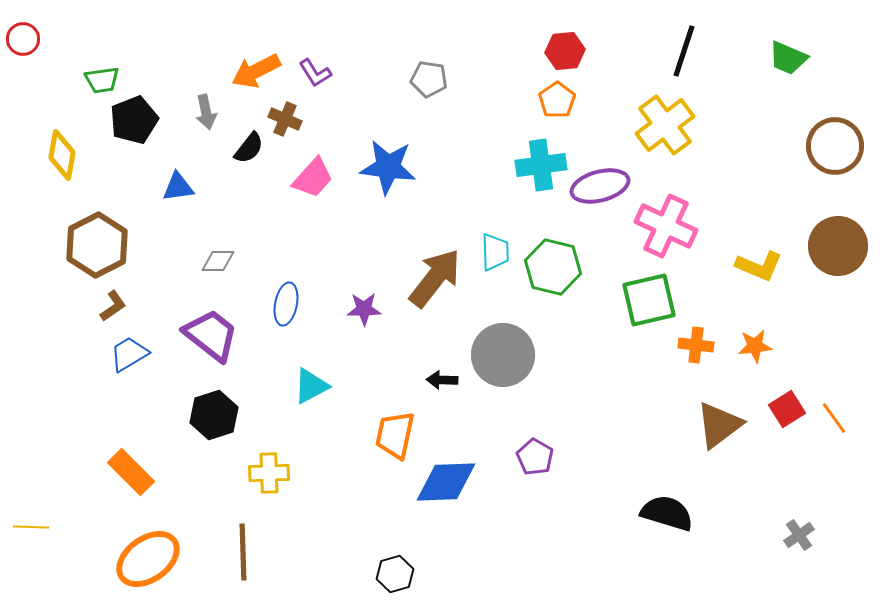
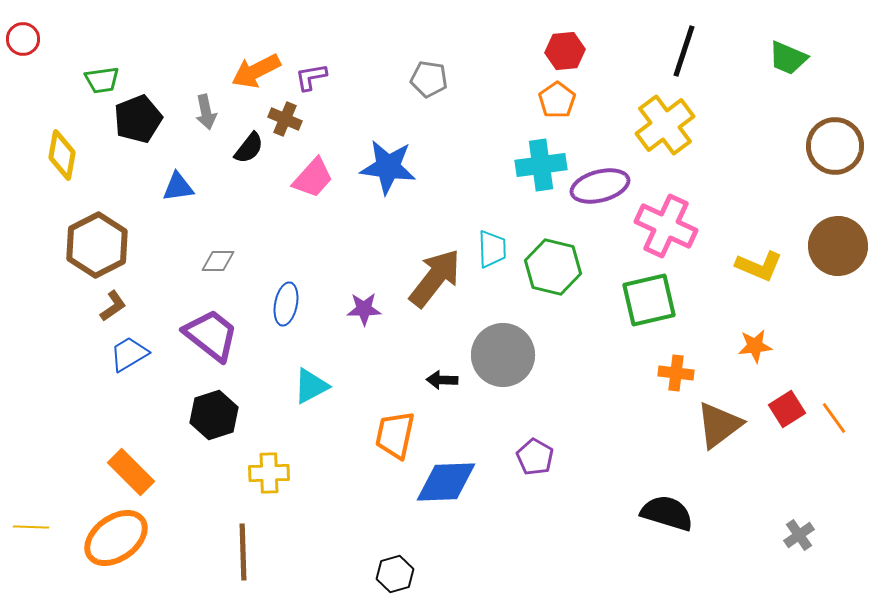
purple L-shape at (315, 73): moved 4 px left, 4 px down; rotated 112 degrees clockwise
black pentagon at (134, 120): moved 4 px right, 1 px up
cyan trapezoid at (495, 252): moved 3 px left, 3 px up
orange cross at (696, 345): moved 20 px left, 28 px down
orange ellipse at (148, 559): moved 32 px left, 21 px up
